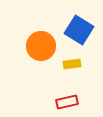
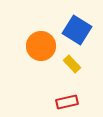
blue square: moved 2 px left
yellow rectangle: rotated 54 degrees clockwise
